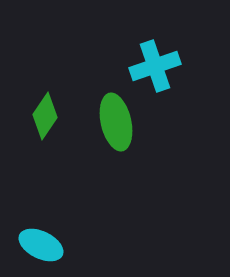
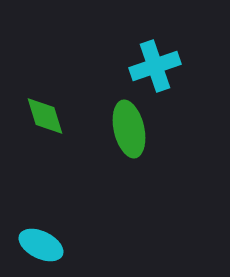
green diamond: rotated 51 degrees counterclockwise
green ellipse: moved 13 px right, 7 px down
